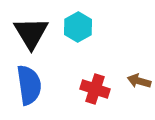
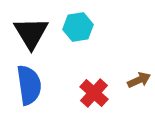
cyan hexagon: rotated 20 degrees clockwise
brown arrow: moved 1 px up; rotated 140 degrees clockwise
red cross: moved 1 px left, 4 px down; rotated 24 degrees clockwise
